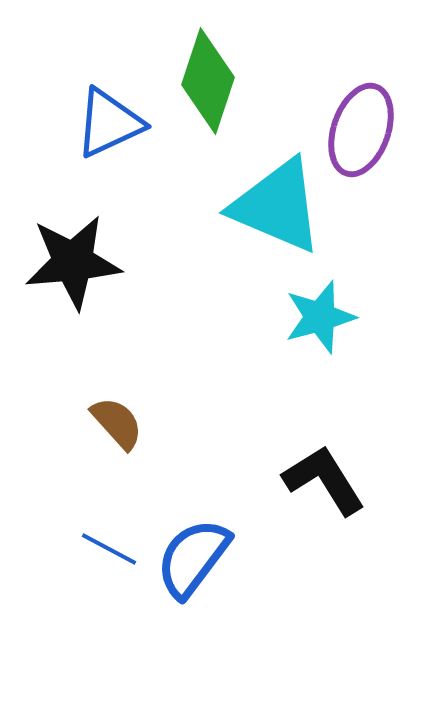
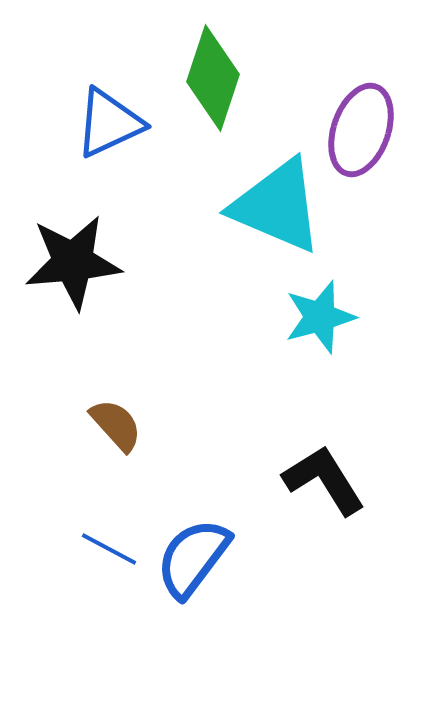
green diamond: moved 5 px right, 3 px up
brown semicircle: moved 1 px left, 2 px down
